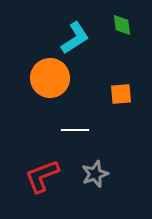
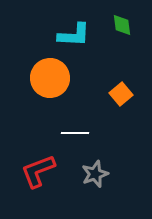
cyan L-shape: moved 1 px left, 3 px up; rotated 36 degrees clockwise
orange square: rotated 35 degrees counterclockwise
white line: moved 3 px down
red L-shape: moved 4 px left, 5 px up
